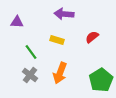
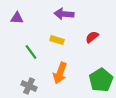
purple triangle: moved 4 px up
gray cross: moved 1 px left, 11 px down; rotated 14 degrees counterclockwise
